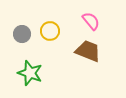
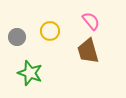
gray circle: moved 5 px left, 3 px down
brown trapezoid: rotated 128 degrees counterclockwise
